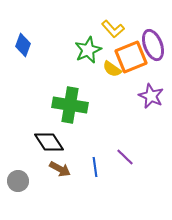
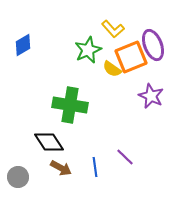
blue diamond: rotated 40 degrees clockwise
brown arrow: moved 1 px right, 1 px up
gray circle: moved 4 px up
